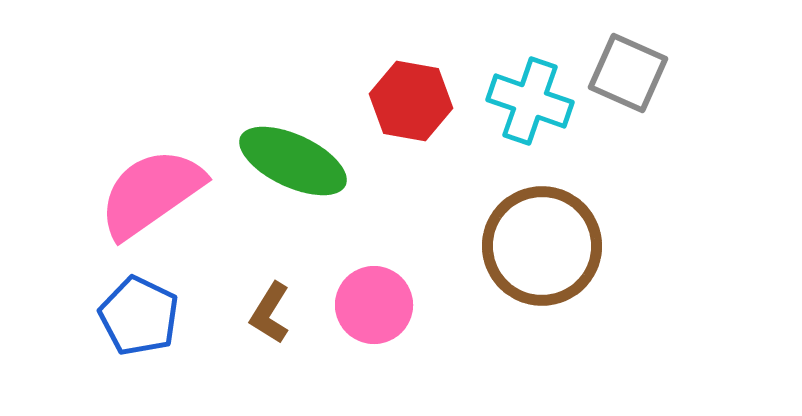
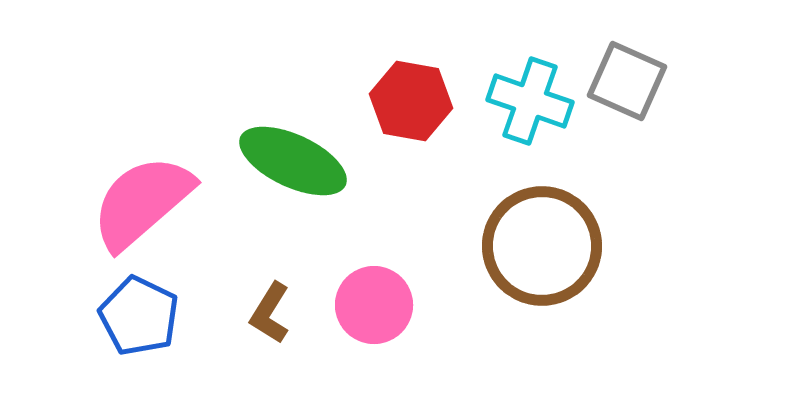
gray square: moved 1 px left, 8 px down
pink semicircle: moved 9 px left, 9 px down; rotated 6 degrees counterclockwise
